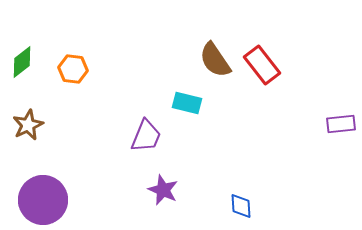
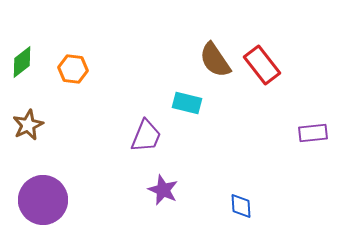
purple rectangle: moved 28 px left, 9 px down
